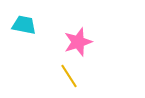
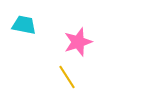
yellow line: moved 2 px left, 1 px down
